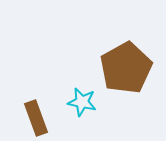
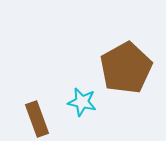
brown rectangle: moved 1 px right, 1 px down
